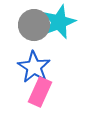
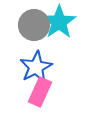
cyan star: rotated 12 degrees counterclockwise
blue star: moved 2 px right; rotated 12 degrees clockwise
